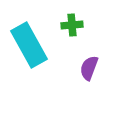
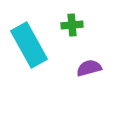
purple semicircle: rotated 55 degrees clockwise
